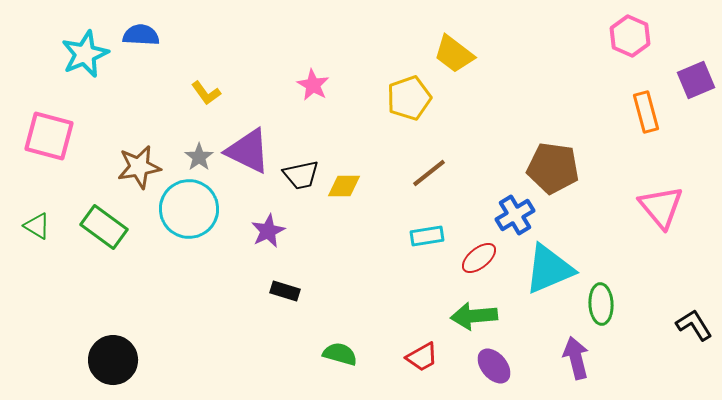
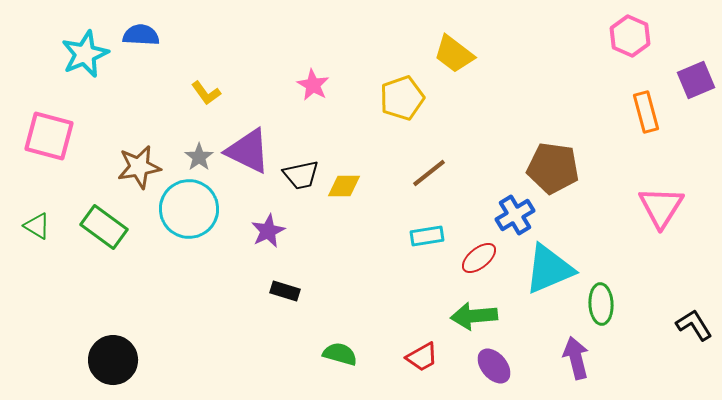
yellow pentagon: moved 7 px left
pink triangle: rotated 12 degrees clockwise
